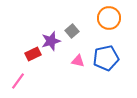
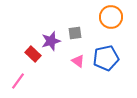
orange circle: moved 2 px right, 1 px up
gray square: moved 3 px right, 2 px down; rotated 32 degrees clockwise
red rectangle: rotated 70 degrees clockwise
pink triangle: rotated 24 degrees clockwise
